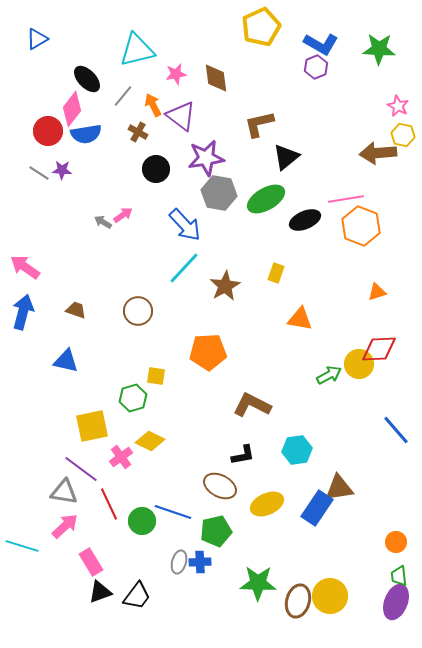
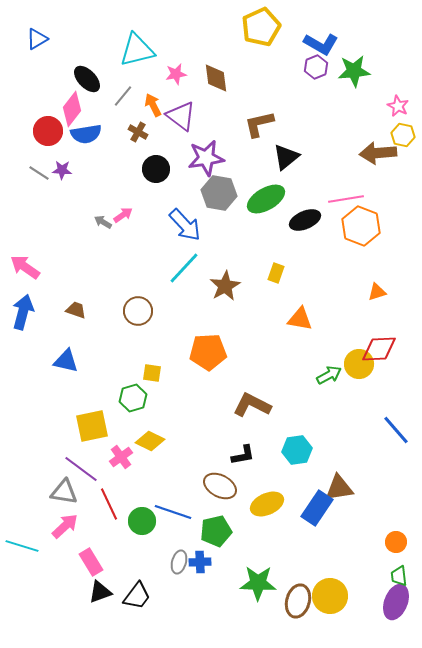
green star at (379, 49): moved 25 px left, 22 px down; rotated 8 degrees counterclockwise
yellow square at (156, 376): moved 4 px left, 3 px up
